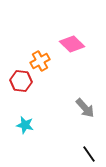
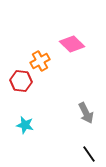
gray arrow: moved 1 px right, 5 px down; rotated 15 degrees clockwise
